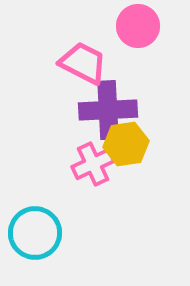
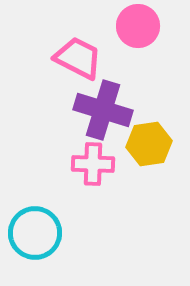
pink trapezoid: moved 5 px left, 5 px up
purple cross: moved 5 px left; rotated 20 degrees clockwise
yellow hexagon: moved 23 px right
pink cross: rotated 27 degrees clockwise
